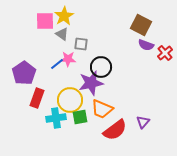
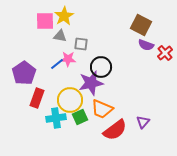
gray triangle: moved 2 px left, 2 px down; rotated 24 degrees counterclockwise
green square: rotated 14 degrees counterclockwise
